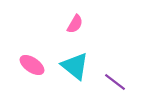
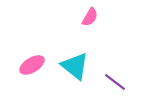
pink semicircle: moved 15 px right, 7 px up
pink ellipse: rotated 65 degrees counterclockwise
